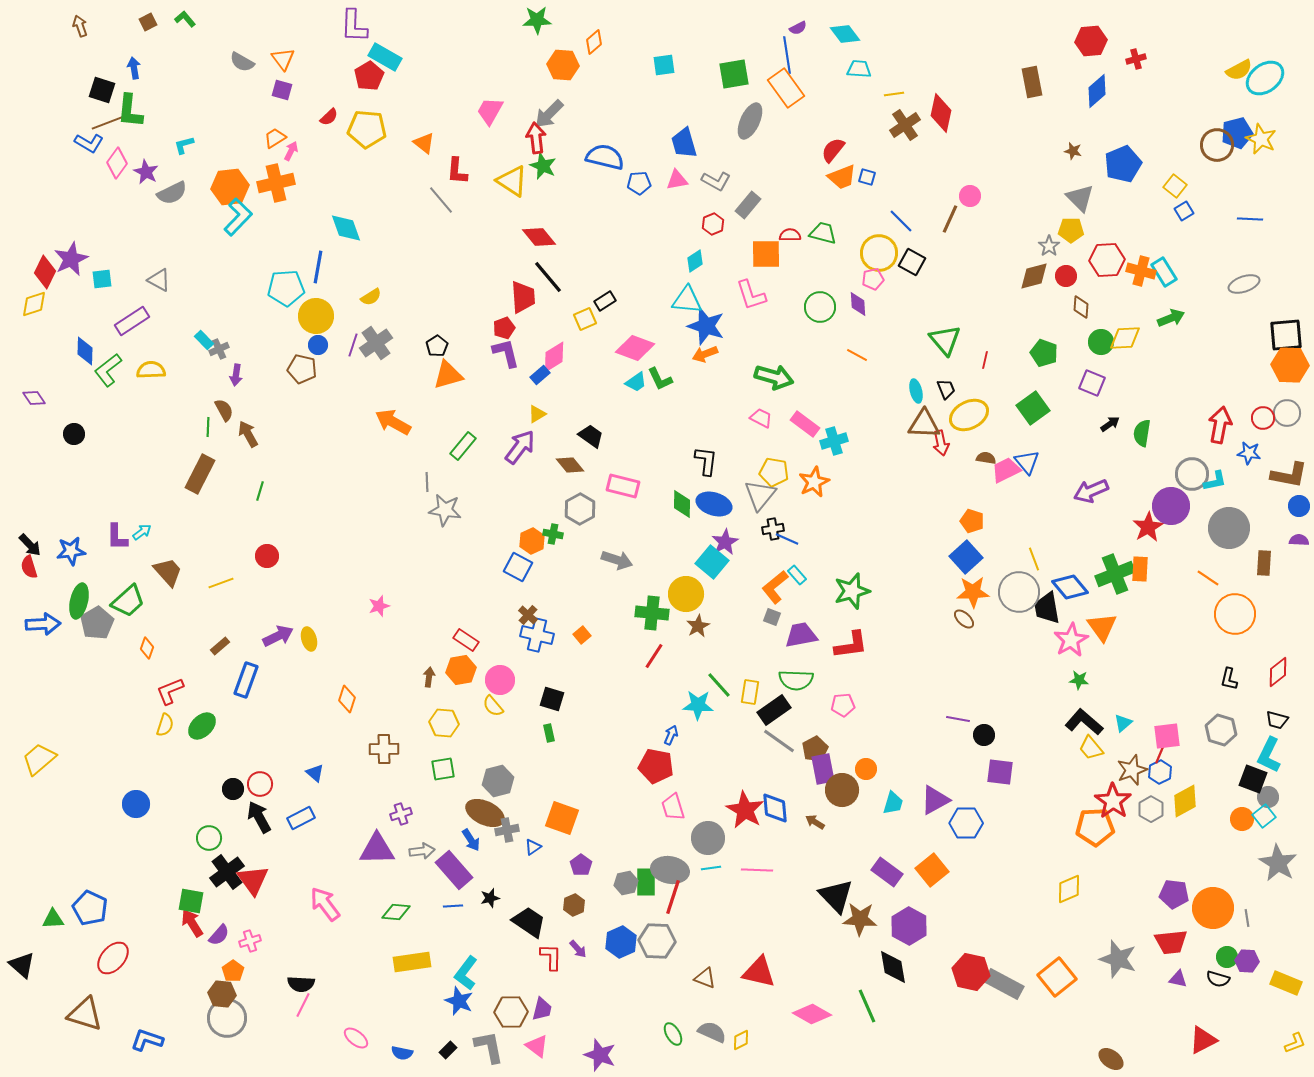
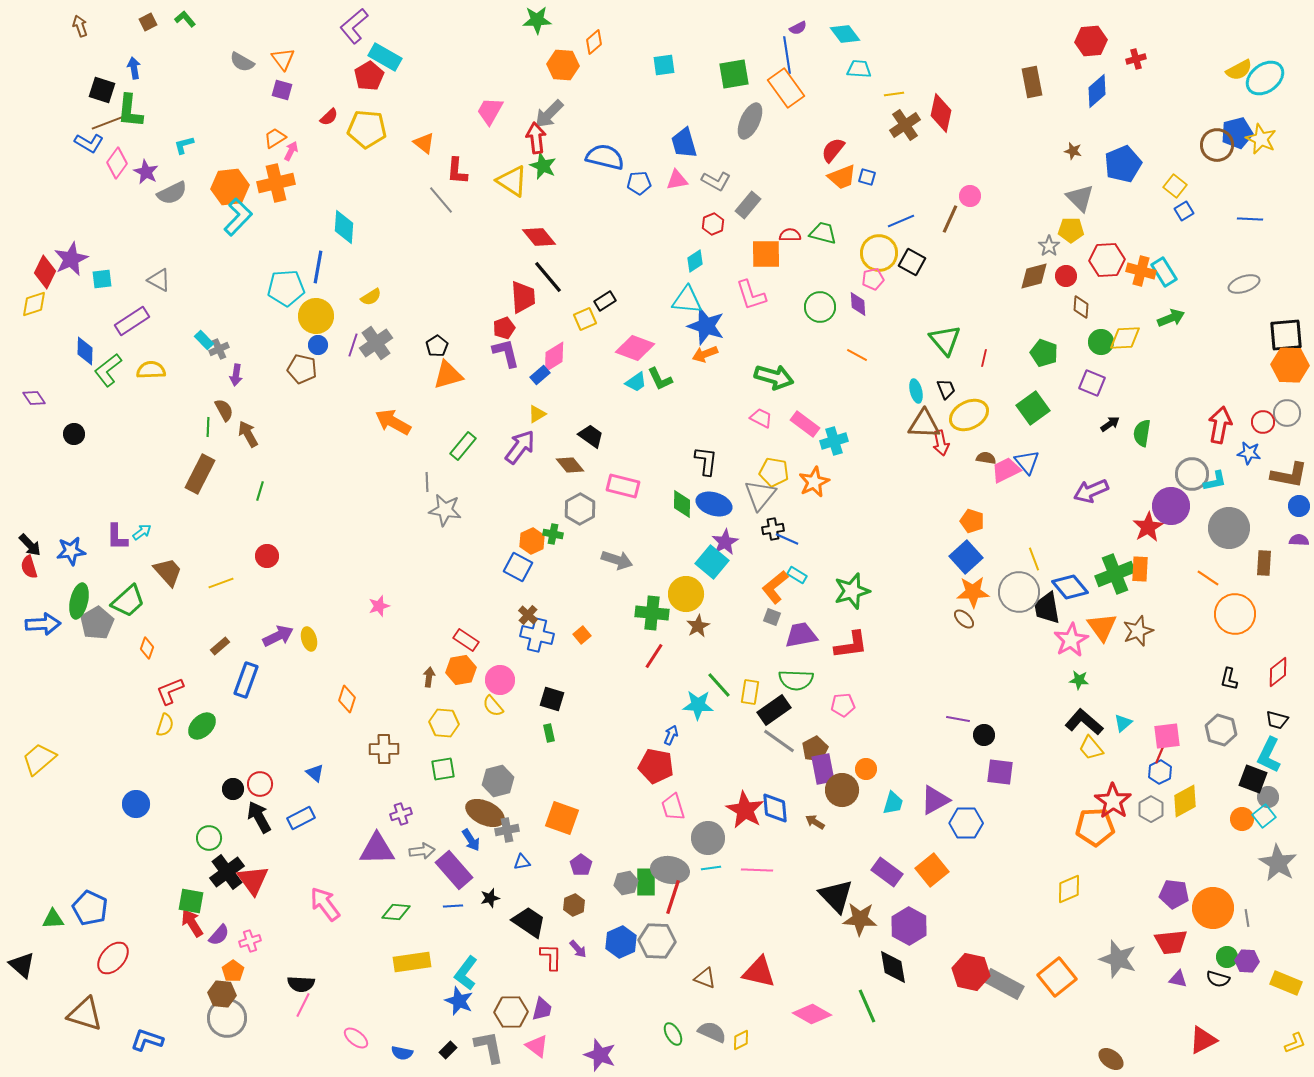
purple L-shape at (354, 26): rotated 48 degrees clockwise
blue line at (901, 221): rotated 68 degrees counterclockwise
cyan diamond at (346, 228): moved 2 px left, 1 px up; rotated 24 degrees clockwise
red line at (985, 360): moved 1 px left, 2 px up
red circle at (1263, 418): moved 4 px down
cyan rectangle at (797, 575): rotated 18 degrees counterclockwise
brown star at (1132, 770): moved 6 px right, 139 px up
blue triangle at (533, 847): moved 11 px left, 15 px down; rotated 24 degrees clockwise
